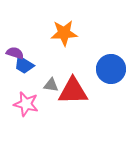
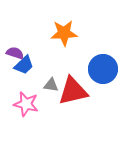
blue trapezoid: rotated 75 degrees counterclockwise
blue circle: moved 8 px left
red triangle: rotated 12 degrees counterclockwise
